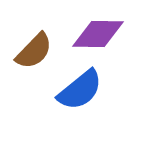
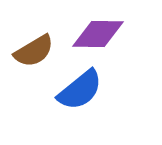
brown semicircle: rotated 15 degrees clockwise
